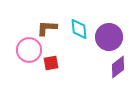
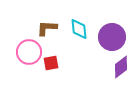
purple circle: moved 3 px right
pink circle: moved 2 px down
purple diamond: moved 3 px right
